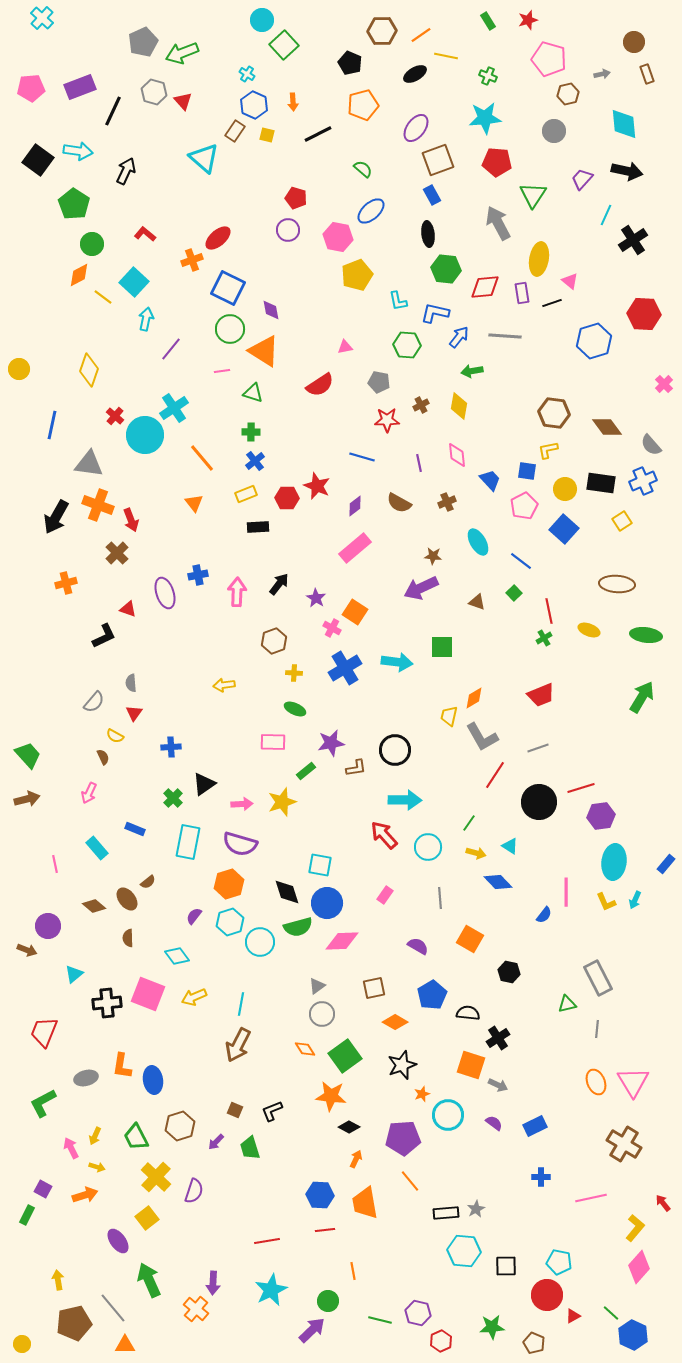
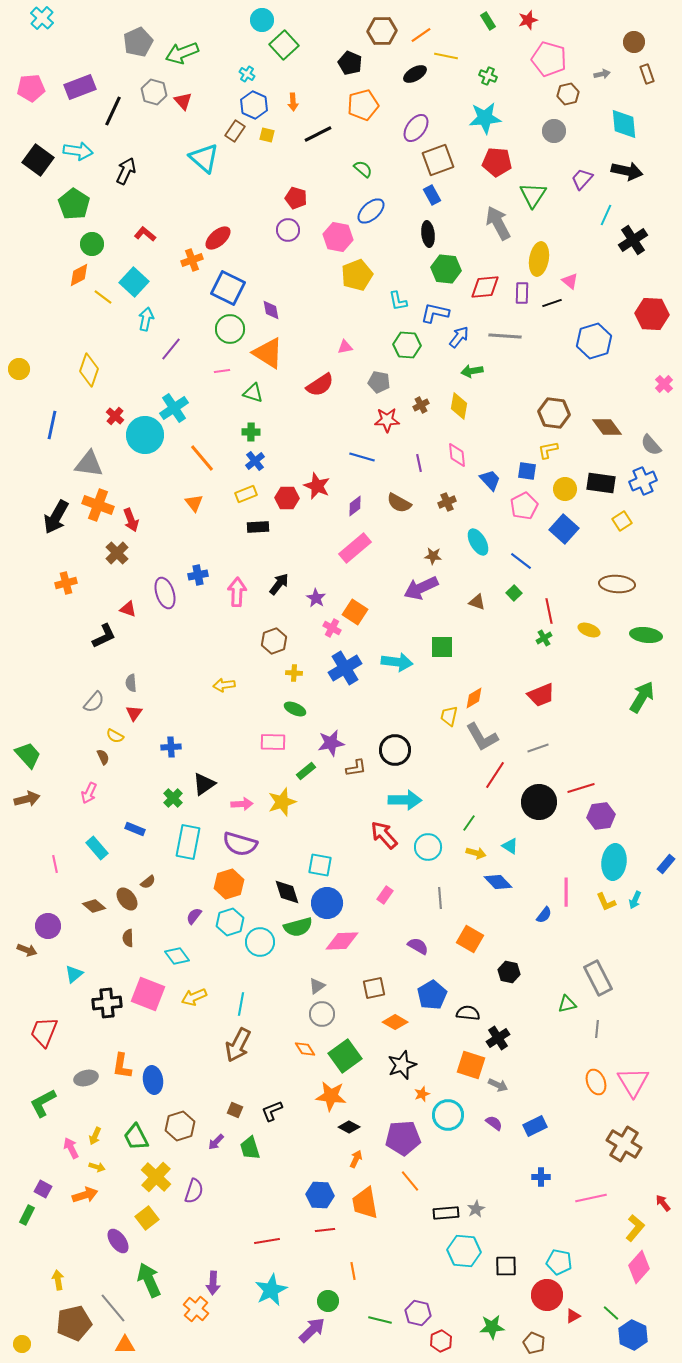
gray pentagon at (143, 42): moved 5 px left
purple rectangle at (522, 293): rotated 10 degrees clockwise
red hexagon at (644, 314): moved 8 px right
orange triangle at (264, 351): moved 4 px right, 2 px down
